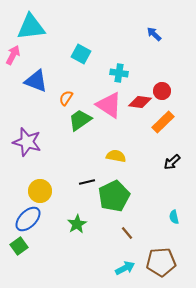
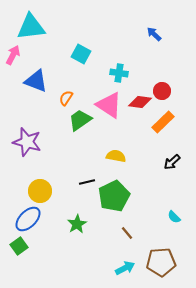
cyan semicircle: rotated 32 degrees counterclockwise
